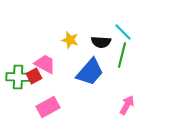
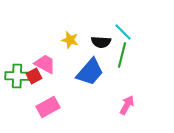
green cross: moved 1 px left, 1 px up
